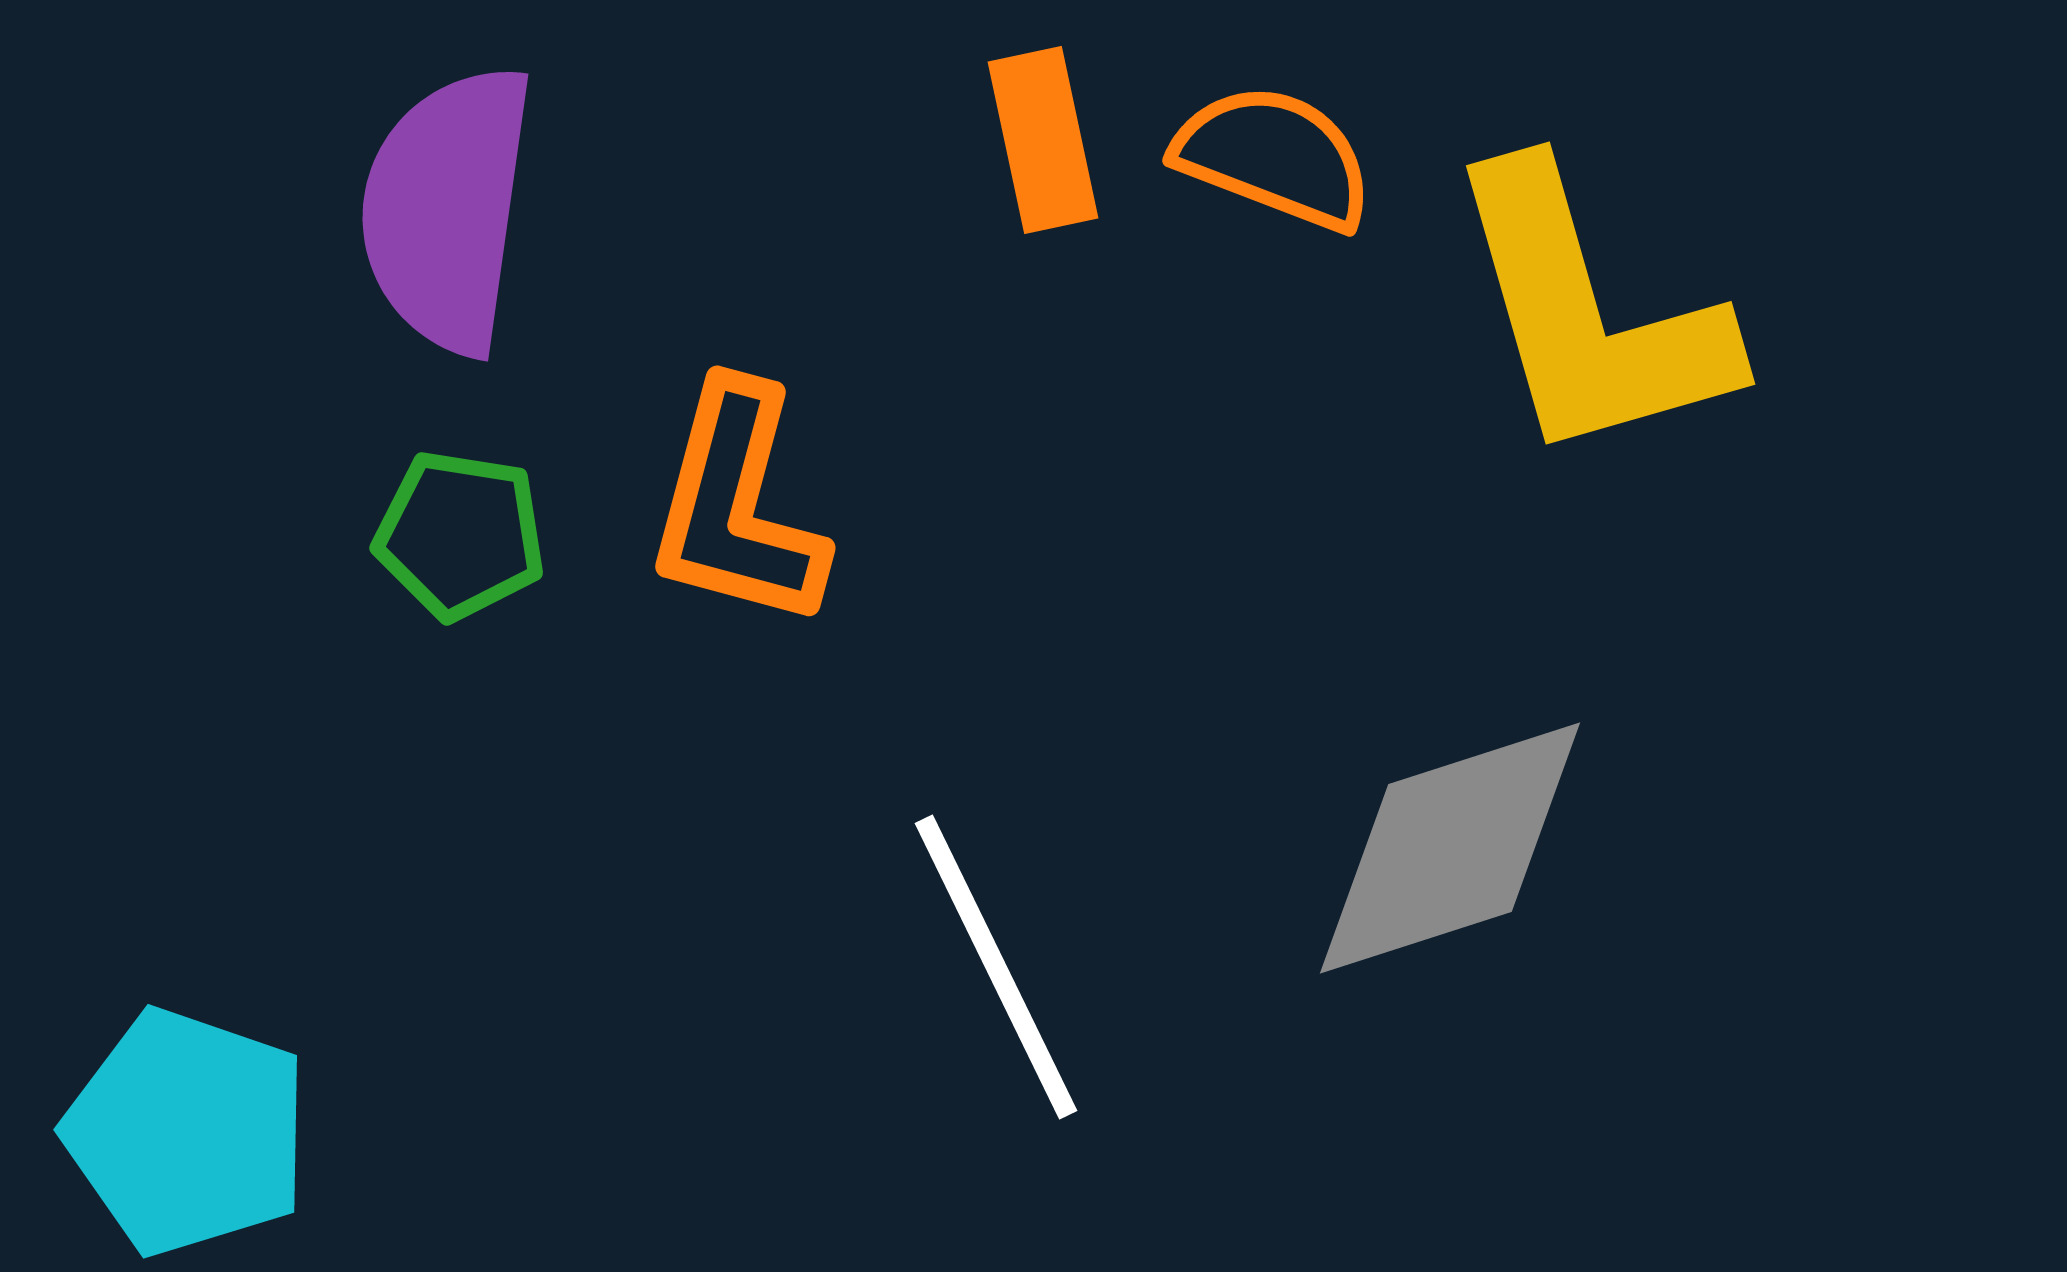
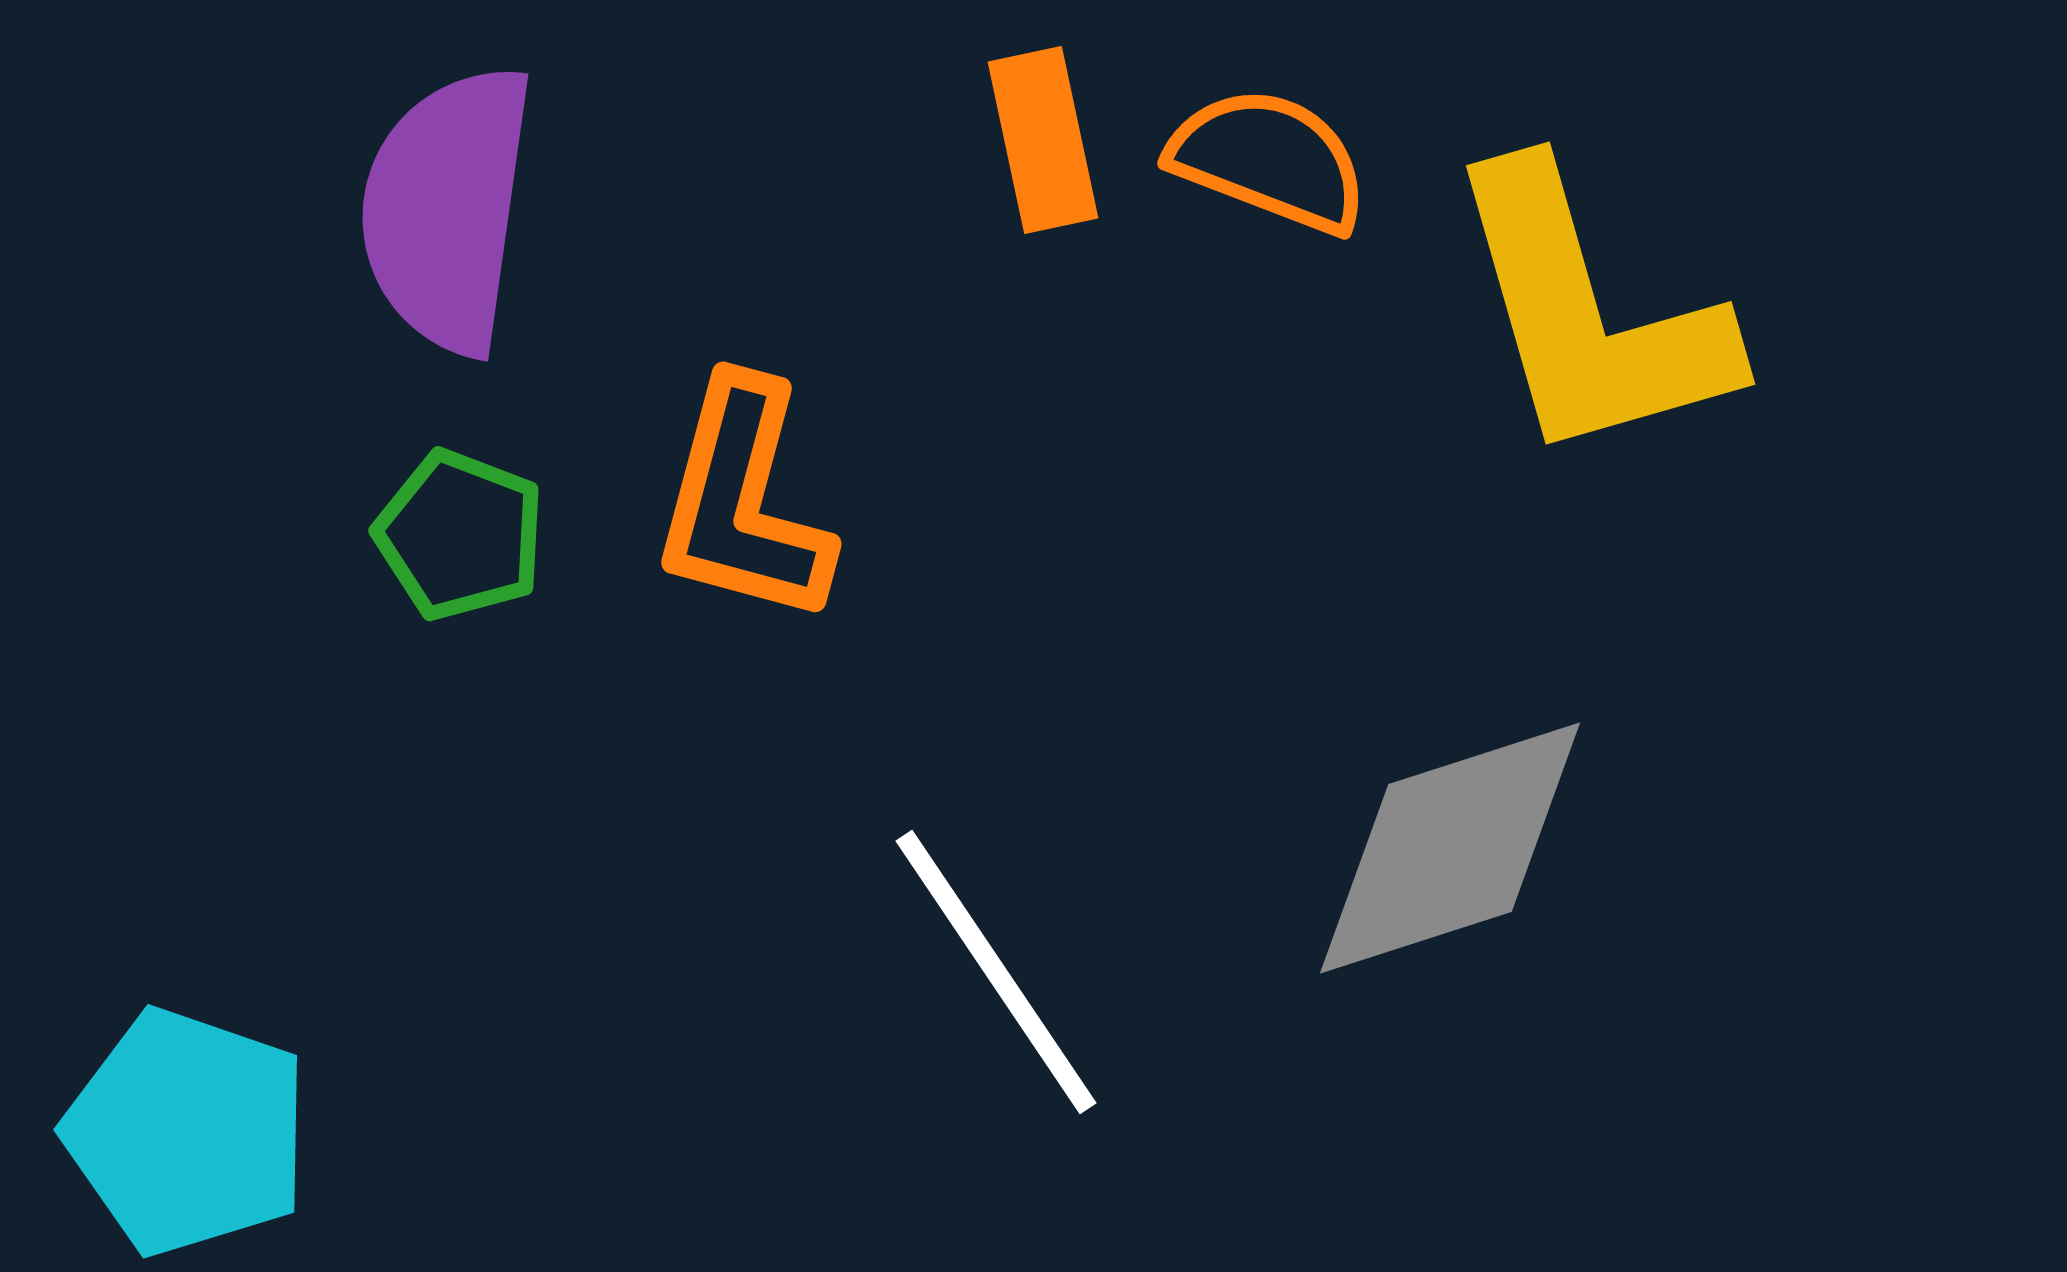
orange semicircle: moved 5 px left, 3 px down
orange L-shape: moved 6 px right, 4 px up
green pentagon: rotated 12 degrees clockwise
white line: moved 5 px down; rotated 8 degrees counterclockwise
